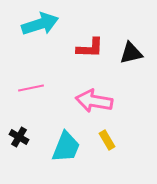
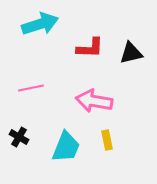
yellow rectangle: rotated 18 degrees clockwise
